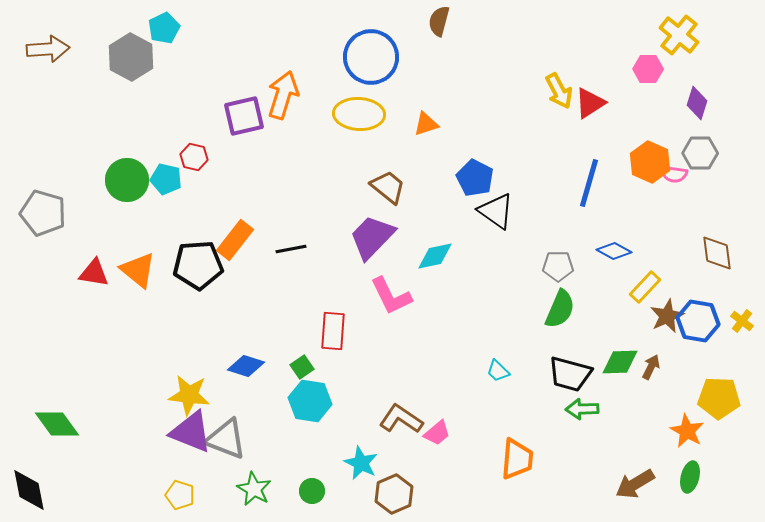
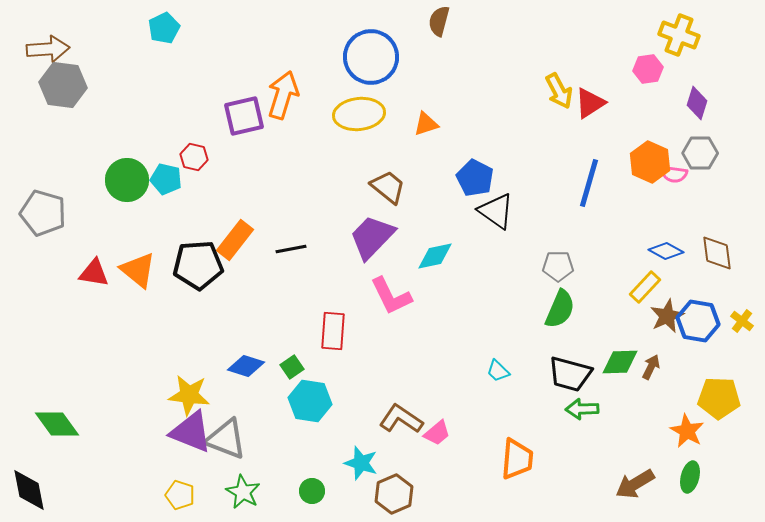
yellow cross at (679, 35): rotated 18 degrees counterclockwise
gray hexagon at (131, 57): moved 68 px left, 28 px down; rotated 21 degrees counterclockwise
pink hexagon at (648, 69): rotated 8 degrees counterclockwise
yellow ellipse at (359, 114): rotated 9 degrees counterclockwise
blue diamond at (614, 251): moved 52 px right
green square at (302, 367): moved 10 px left
cyan star at (361, 463): rotated 8 degrees counterclockwise
green star at (254, 489): moved 11 px left, 3 px down
